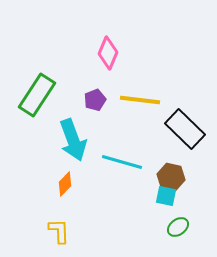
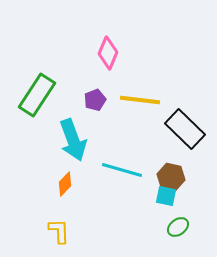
cyan line: moved 8 px down
